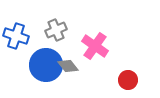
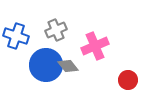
pink cross: rotated 32 degrees clockwise
